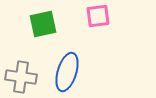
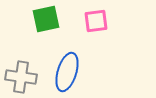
pink square: moved 2 px left, 5 px down
green square: moved 3 px right, 5 px up
